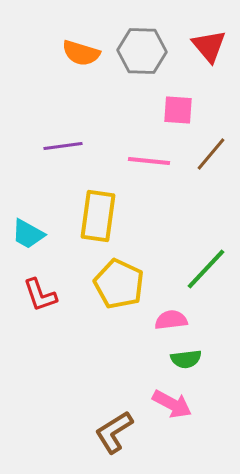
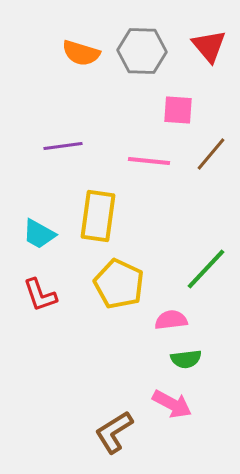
cyan trapezoid: moved 11 px right
